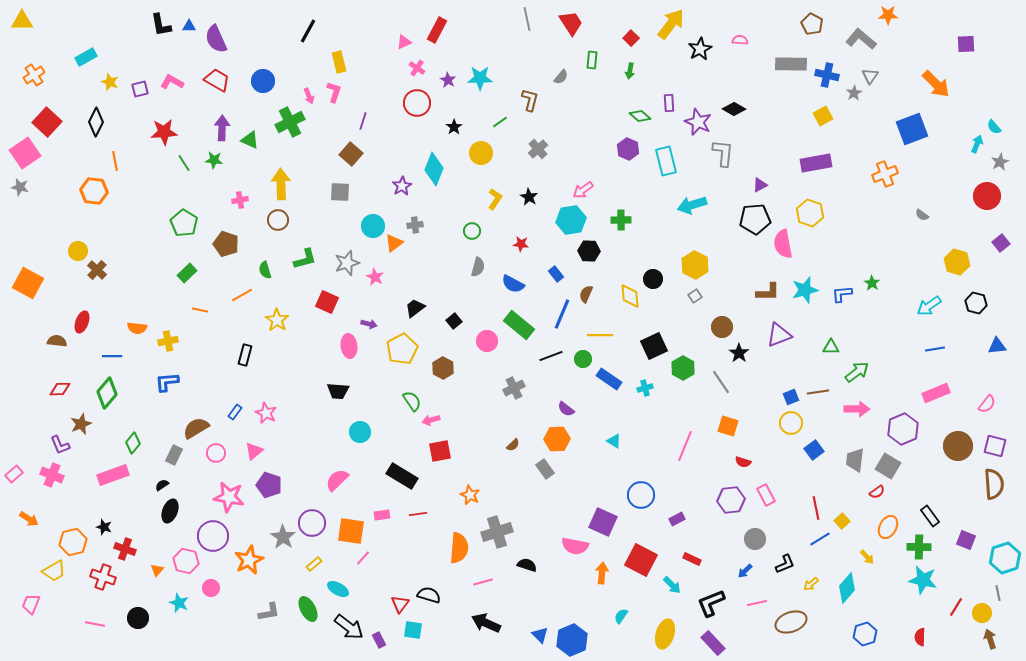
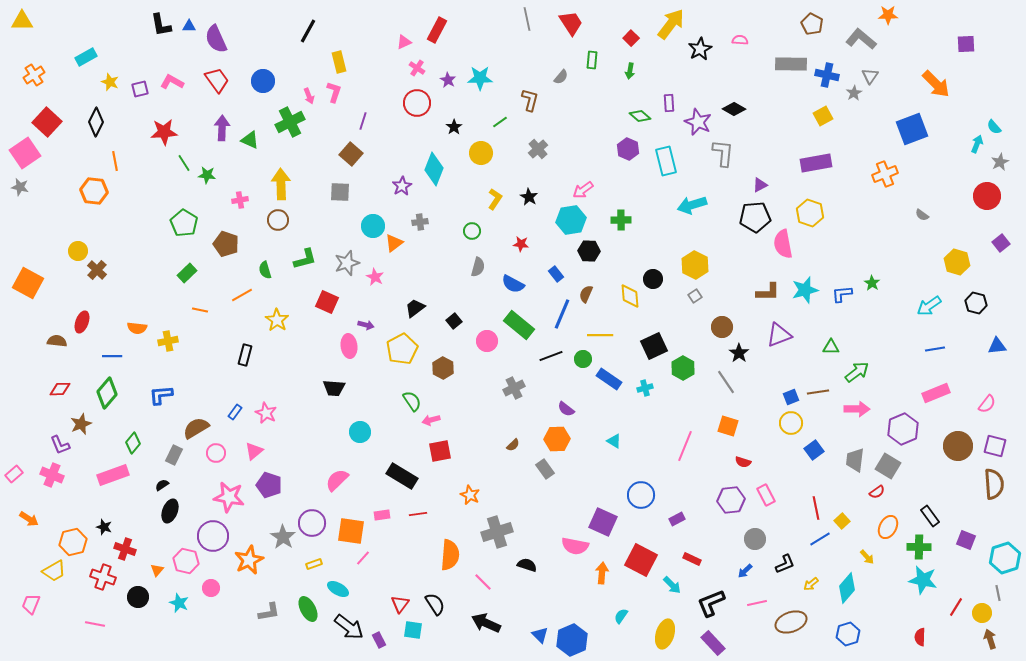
red trapezoid at (217, 80): rotated 24 degrees clockwise
green star at (214, 160): moved 7 px left, 15 px down
black pentagon at (755, 219): moved 2 px up
gray cross at (415, 225): moved 5 px right, 3 px up
purple arrow at (369, 324): moved 3 px left, 1 px down
blue L-shape at (167, 382): moved 6 px left, 13 px down
gray line at (721, 382): moved 5 px right
black trapezoid at (338, 391): moved 4 px left, 3 px up
orange semicircle at (459, 548): moved 9 px left, 7 px down
yellow rectangle at (314, 564): rotated 21 degrees clockwise
pink line at (483, 582): rotated 60 degrees clockwise
black semicircle at (429, 595): moved 6 px right, 9 px down; rotated 40 degrees clockwise
black circle at (138, 618): moved 21 px up
blue hexagon at (865, 634): moved 17 px left
